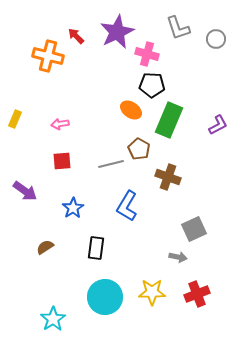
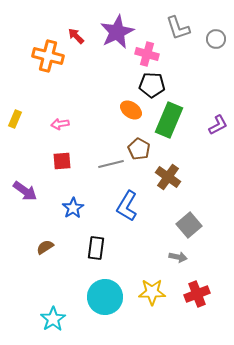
brown cross: rotated 15 degrees clockwise
gray square: moved 5 px left, 4 px up; rotated 15 degrees counterclockwise
